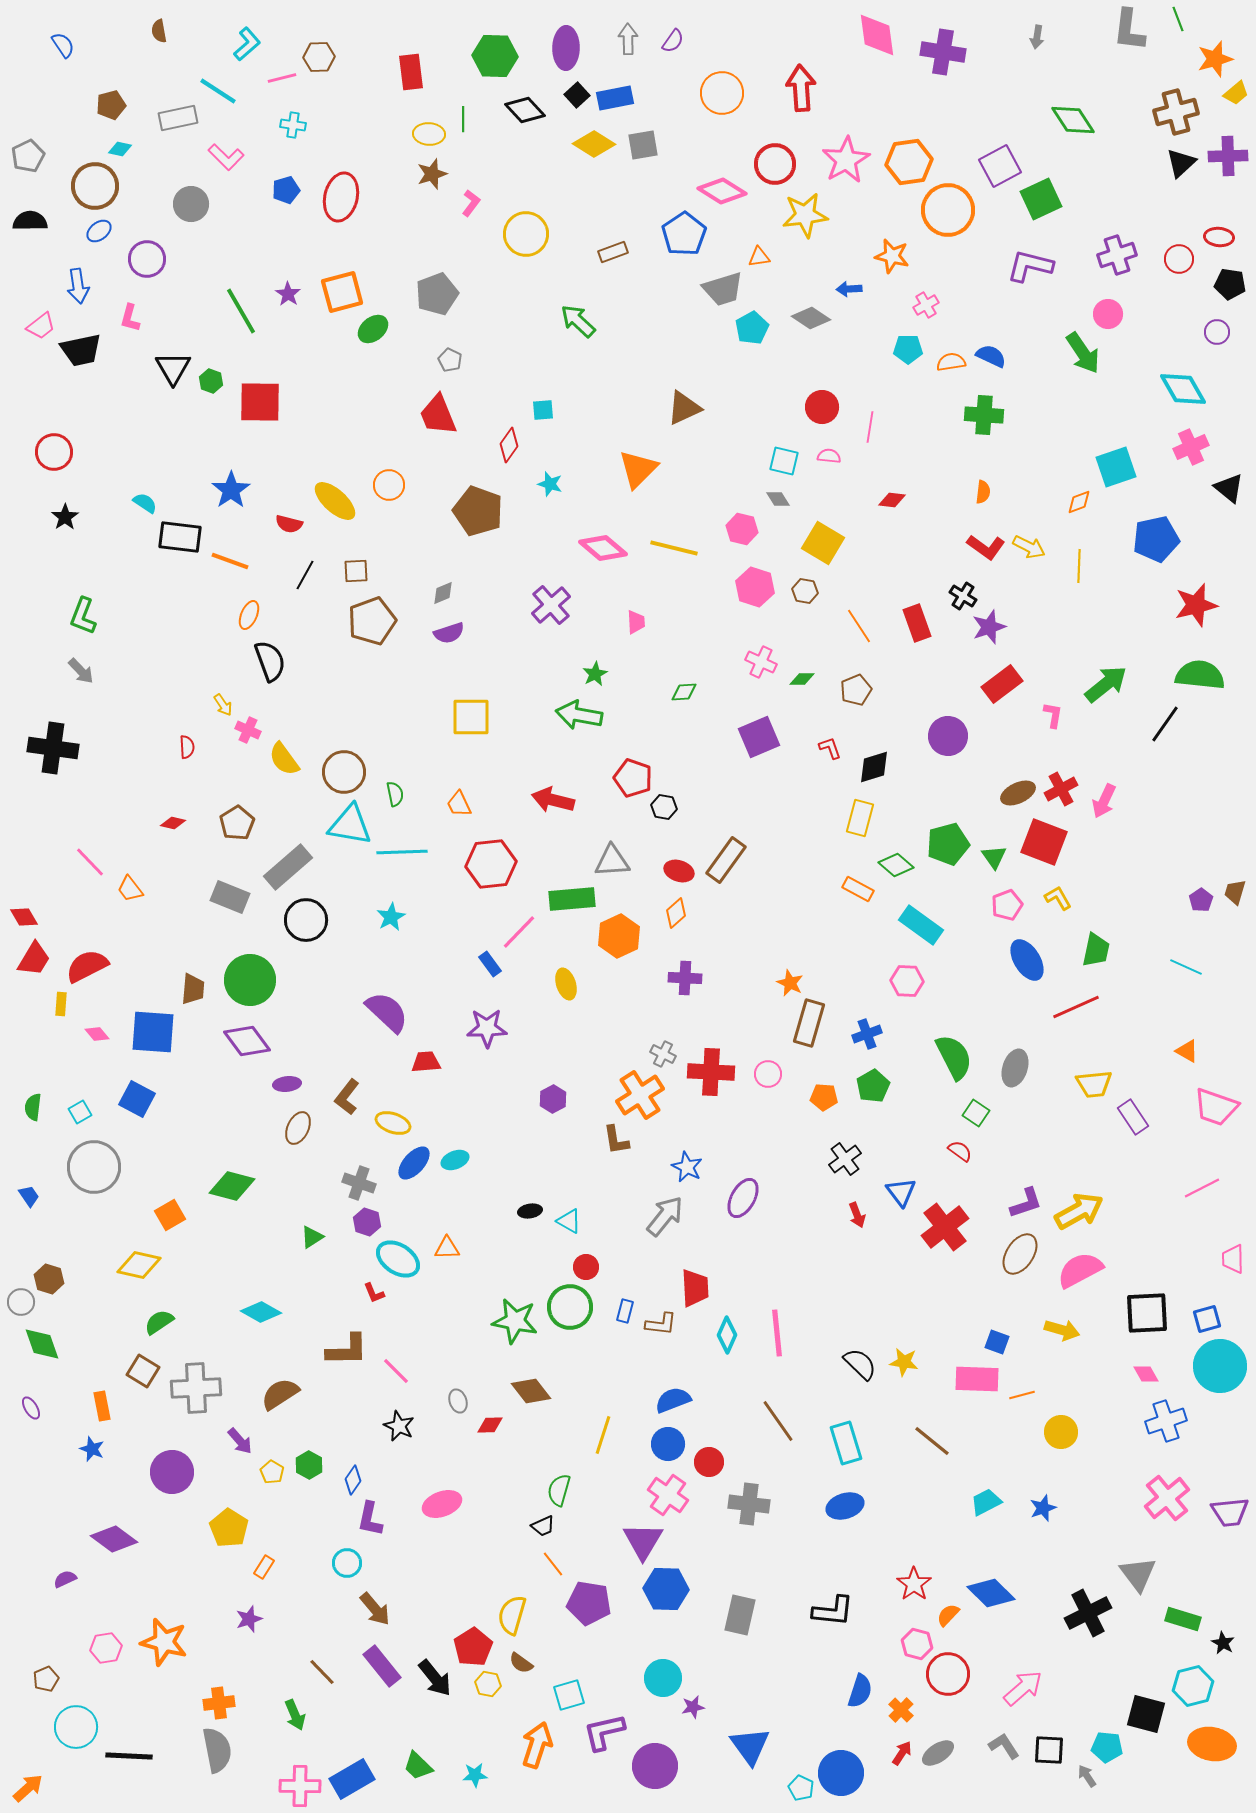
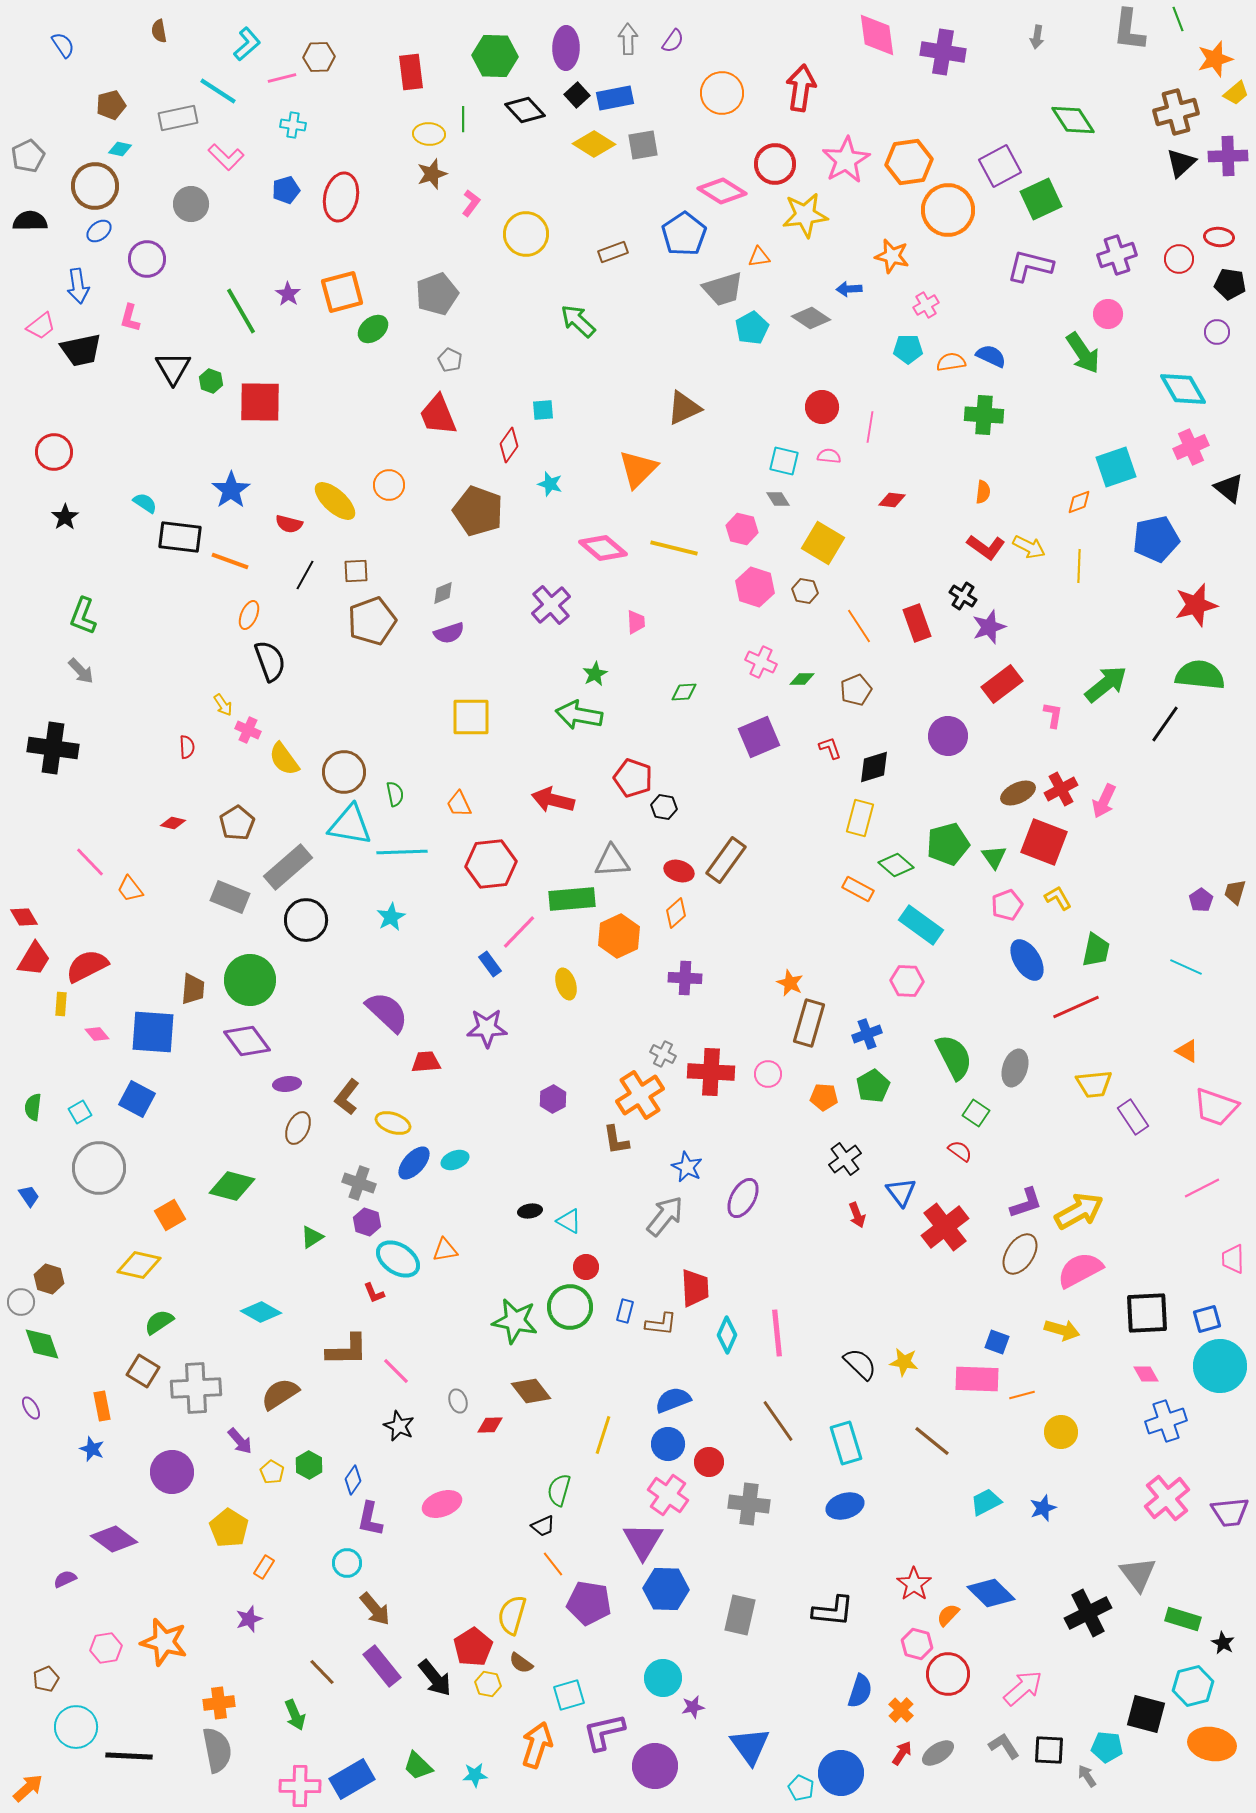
red arrow at (801, 88): rotated 12 degrees clockwise
gray circle at (94, 1167): moved 5 px right, 1 px down
orange triangle at (447, 1248): moved 2 px left, 2 px down; rotated 8 degrees counterclockwise
